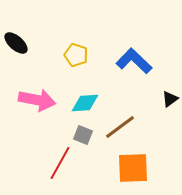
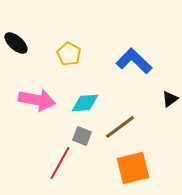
yellow pentagon: moved 7 px left, 1 px up; rotated 10 degrees clockwise
gray square: moved 1 px left, 1 px down
orange square: rotated 12 degrees counterclockwise
